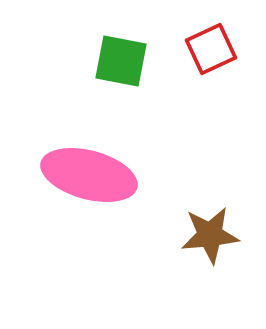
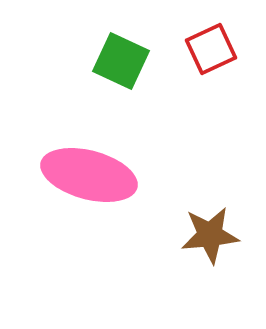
green square: rotated 14 degrees clockwise
